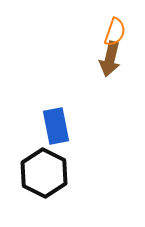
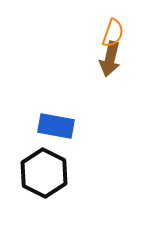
orange semicircle: moved 2 px left, 1 px down
blue rectangle: rotated 69 degrees counterclockwise
